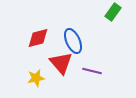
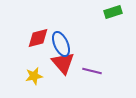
green rectangle: rotated 36 degrees clockwise
blue ellipse: moved 12 px left, 3 px down
red triangle: moved 2 px right
yellow star: moved 2 px left, 2 px up
